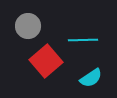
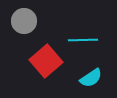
gray circle: moved 4 px left, 5 px up
